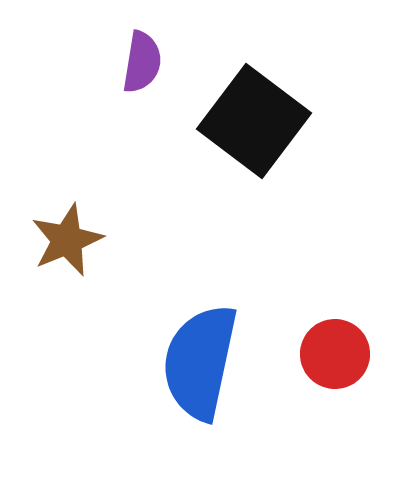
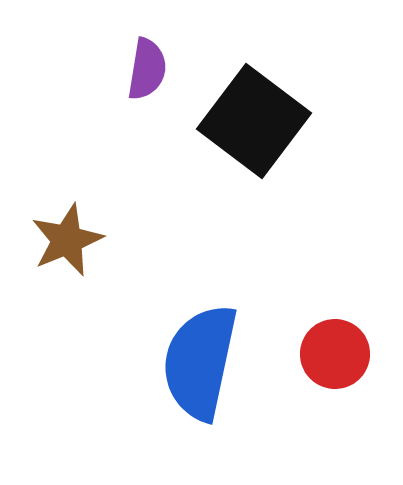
purple semicircle: moved 5 px right, 7 px down
